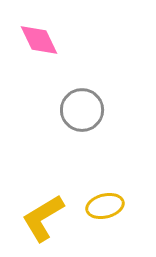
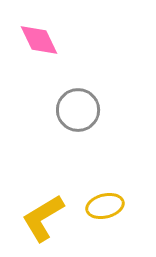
gray circle: moved 4 px left
